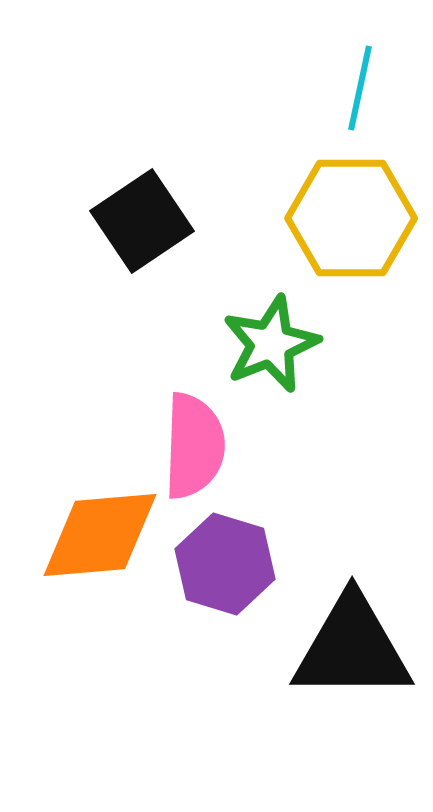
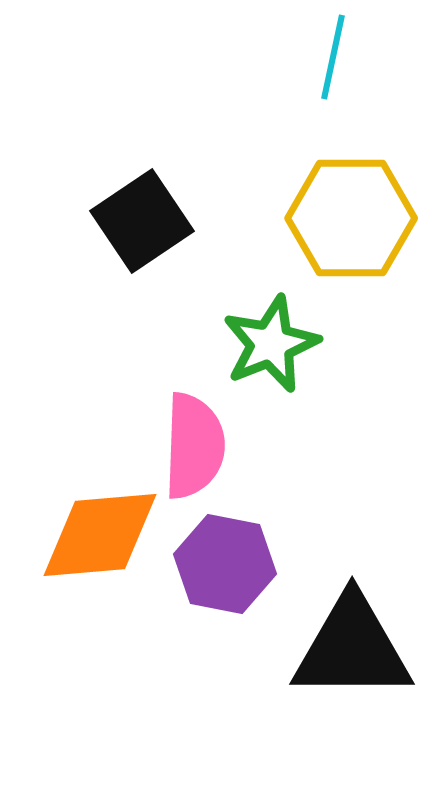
cyan line: moved 27 px left, 31 px up
purple hexagon: rotated 6 degrees counterclockwise
